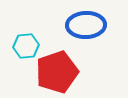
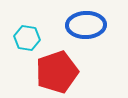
cyan hexagon: moved 1 px right, 8 px up; rotated 15 degrees clockwise
